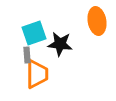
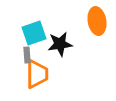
black star: rotated 15 degrees counterclockwise
